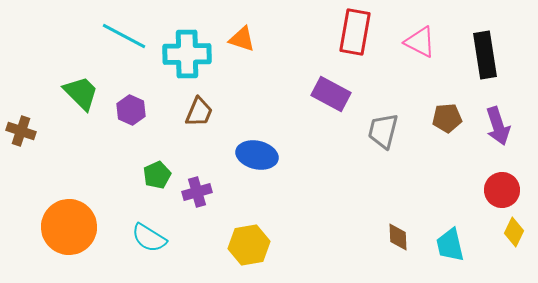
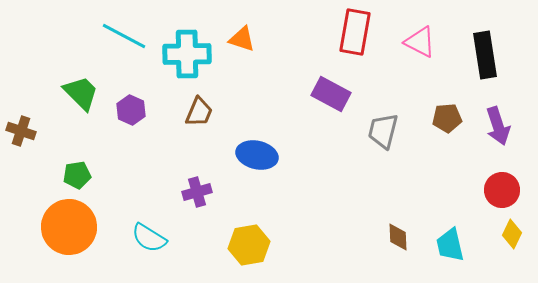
green pentagon: moved 80 px left; rotated 16 degrees clockwise
yellow diamond: moved 2 px left, 2 px down
